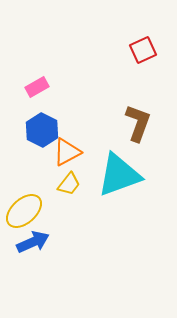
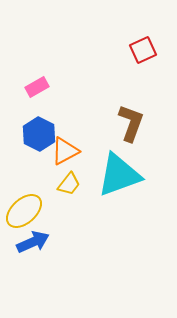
brown L-shape: moved 7 px left
blue hexagon: moved 3 px left, 4 px down
orange triangle: moved 2 px left, 1 px up
